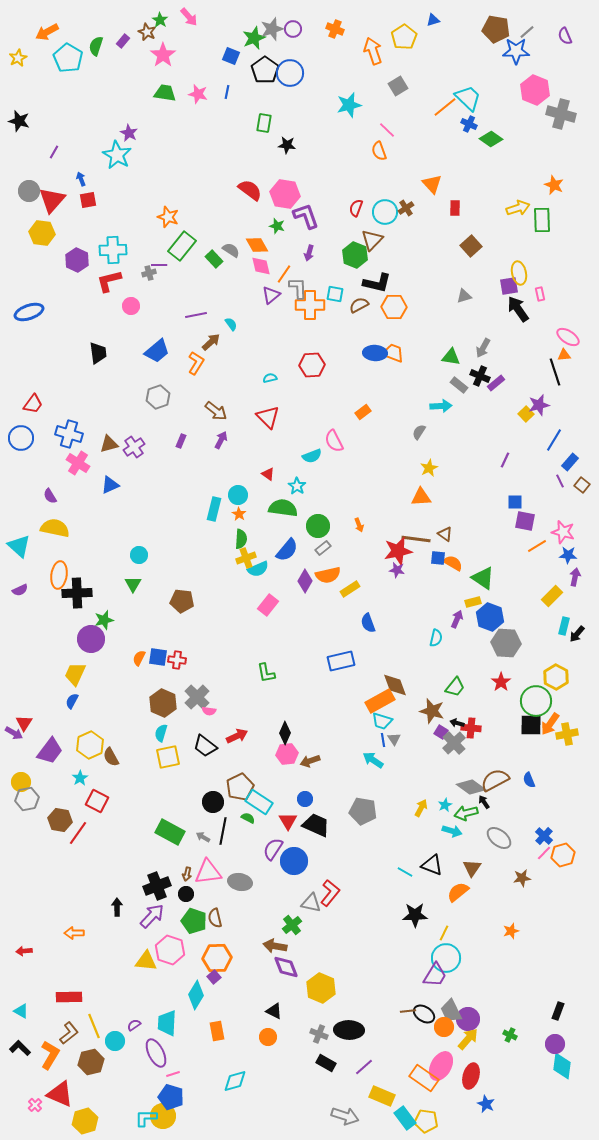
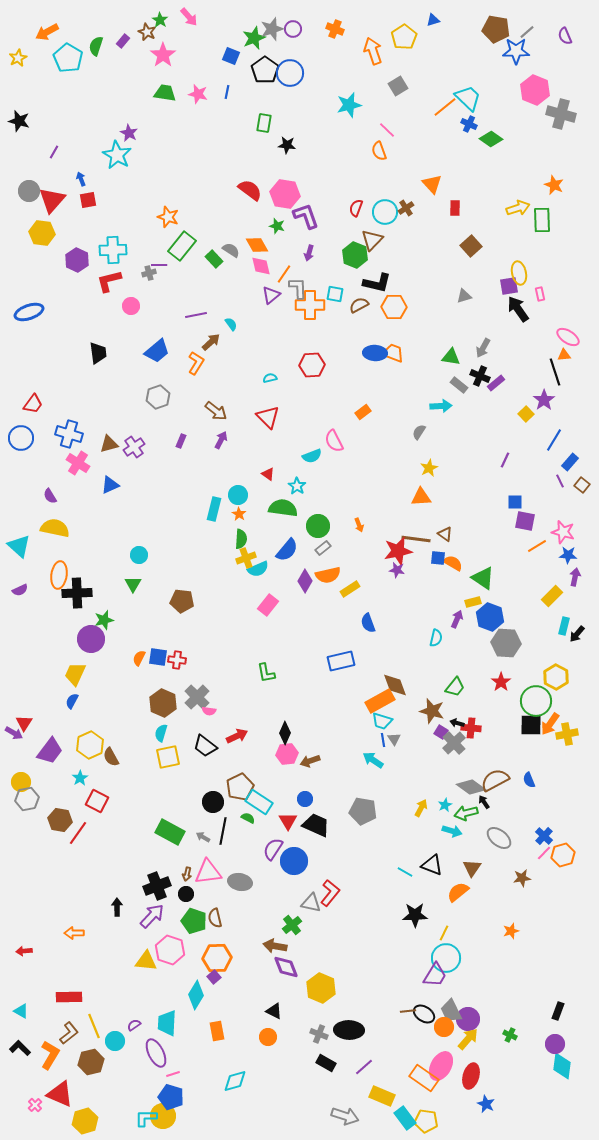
purple star at (539, 405): moved 5 px right, 5 px up; rotated 20 degrees counterclockwise
